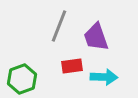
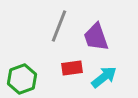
red rectangle: moved 2 px down
cyan arrow: rotated 40 degrees counterclockwise
